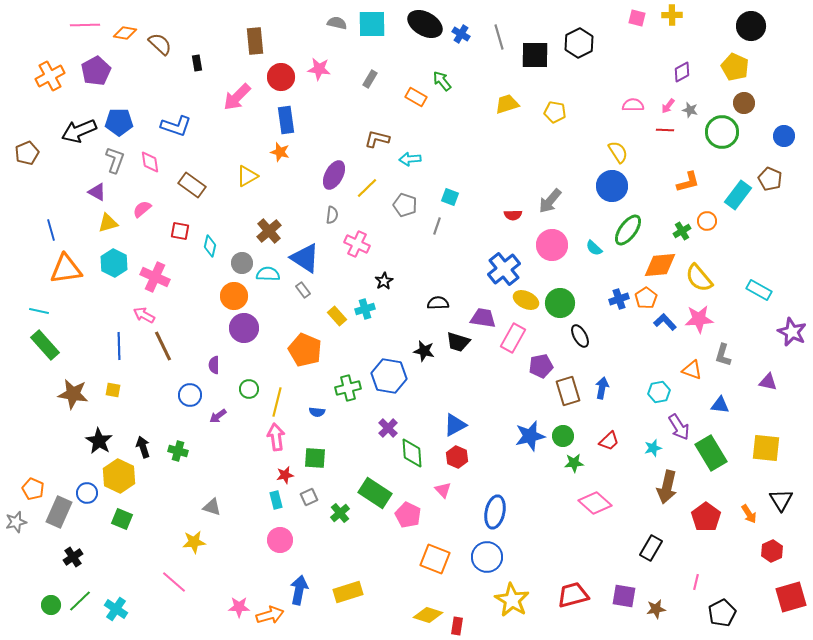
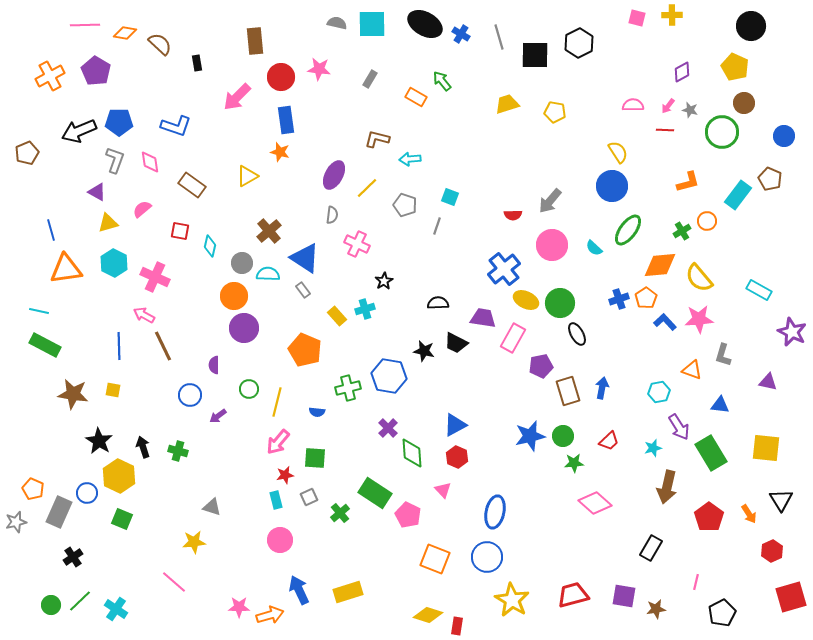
purple pentagon at (96, 71): rotated 12 degrees counterclockwise
black ellipse at (580, 336): moved 3 px left, 2 px up
black trapezoid at (458, 342): moved 2 px left, 1 px down; rotated 10 degrees clockwise
green rectangle at (45, 345): rotated 20 degrees counterclockwise
pink arrow at (276, 437): moved 2 px right, 5 px down; rotated 132 degrees counterclockwise
red pentagon at (706, 517): moved 3 px right
blue arrow at (299, 590): rotated 36 degrees counterclockwise
